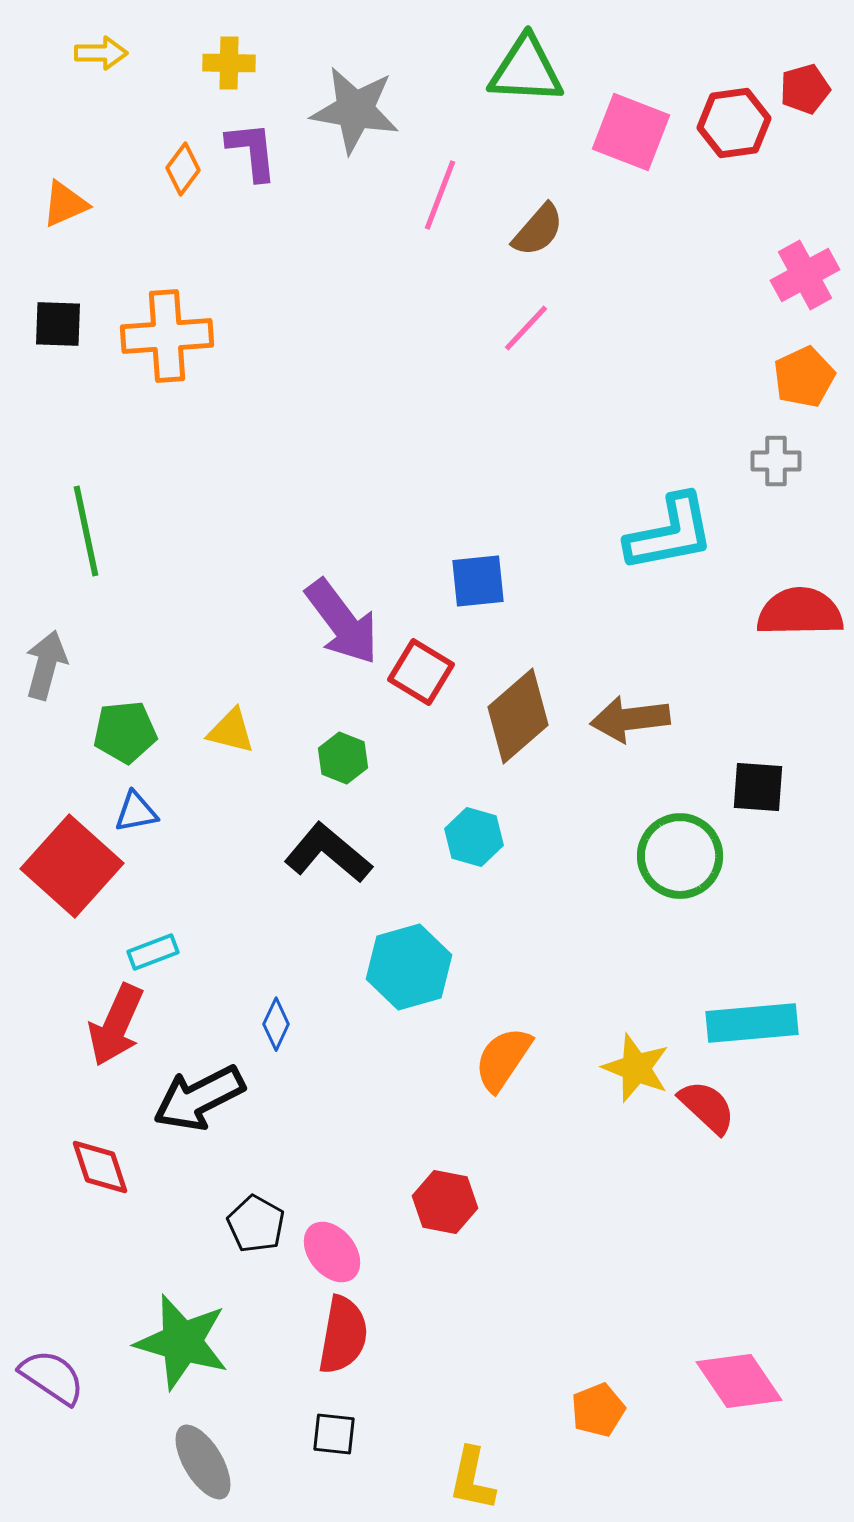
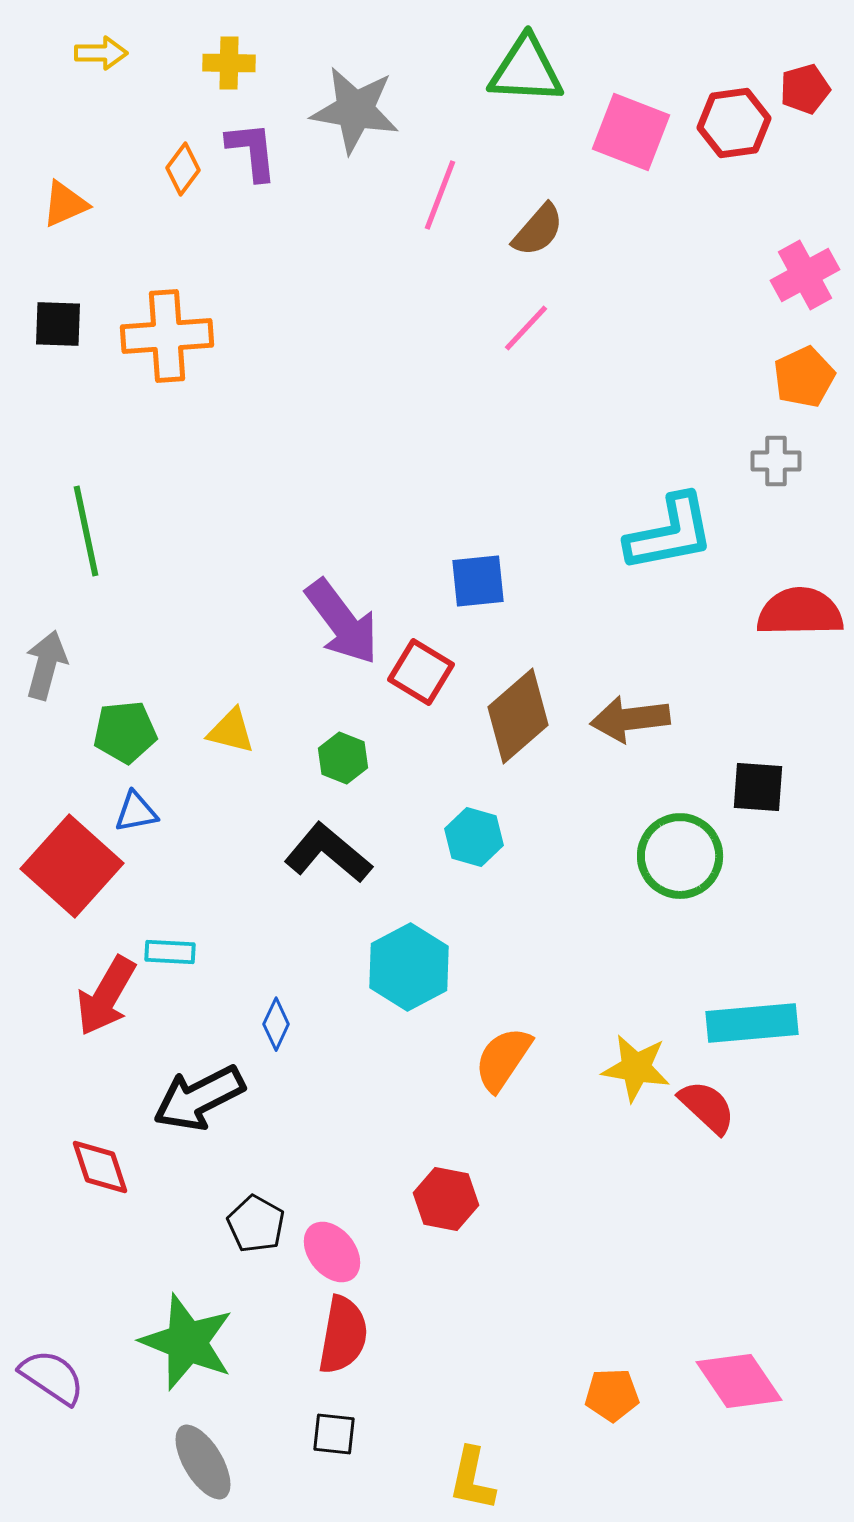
cyan rectangle at (153, 952): moved 17 px right; rotated 24 degrees clockwise
cyan hexagon at (409, 967): rotated 12 degrees counterclockwise
red arrow at (116, 1025): moved 10 px left, 29 px up; rotated 6 degrees clockwise
yellow star at (636, 1068): rotated 12 degrees counterclockwise
red hexagon at (445, 1202): moved 1 px right, 3 px up
green star at (182, 1342): moved 5 px right; rotated 6 degrees clockwise
orange pentagon at (598, 1410): moved 14 px right, 15 px up; rotated 20 degrees clockwise
